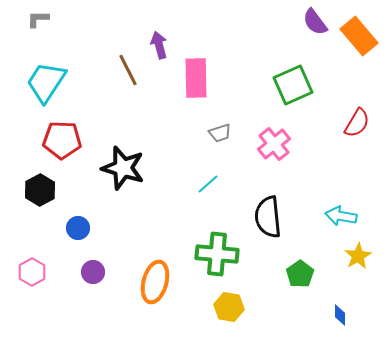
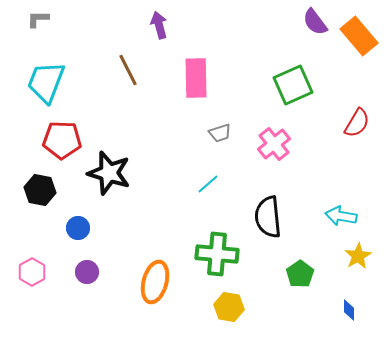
purple arrow: moved 20 px up
cyan trapezoid: rotated 12 degrees counterclockwise
black star: moved 14 px left, 5 px down
black hexagon: rotated 20 degrees counterclockwise
purple circle: moved 6 px left
blue diamond: moved 9 px right, 5 px up
